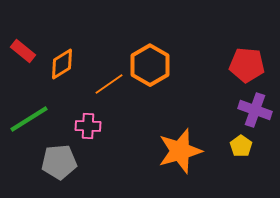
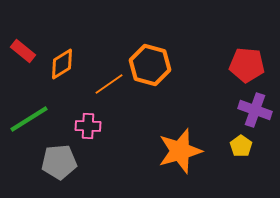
orange hexagon: rotated 15 degrees counterclockwise
